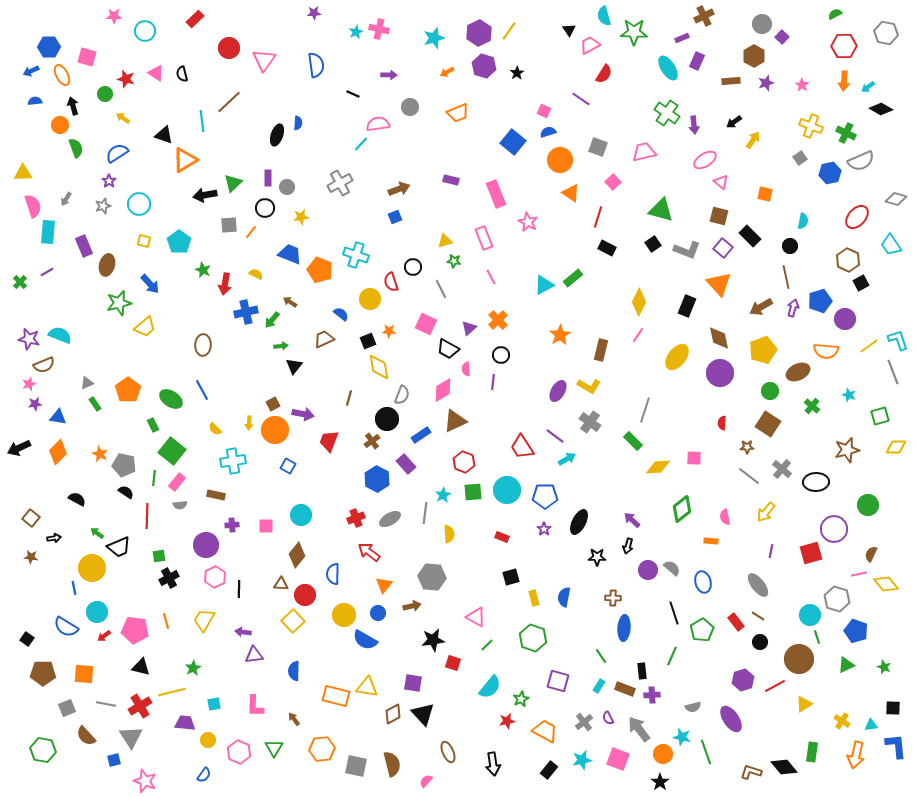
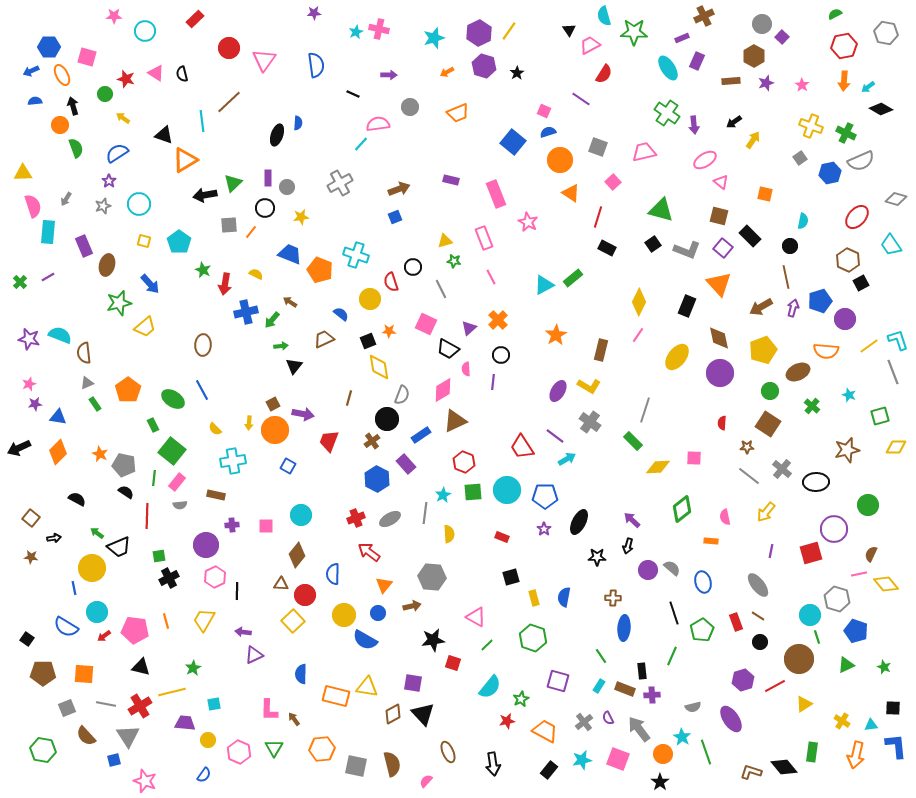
red hexagon at (844, 46): rotated 10 degrees counterclockwise
purple line at (47, 272): moved 1 px right, 5 px down
orange star at (560, 335): moved 4 px left
brown semicircle at (44, 365): moved 40 px right, 12 px up; rotated 105 degrees clockwise
green ellipse at (171, 399): moved 2 px right
black line at (239, 589): moved 2 px left, 2 px down
red rectangle at (736, 622): rotated 18 degrees clockwise
purple triangle at (254, 655): rotated 18 degrees counterclockwise
blue semicircle at (294, 671): moved 7 px right, 3 px down
pink L-shape at (255, 706): moved 14 px right, 4 px down
gray triangle at (131, 737): moved 3 px left, 1 px up
cyan star at (682, 737): rotated 18 degrees clockwise
